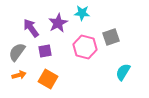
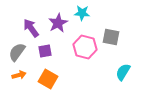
gray square: rotated 30 degrees clockwise
